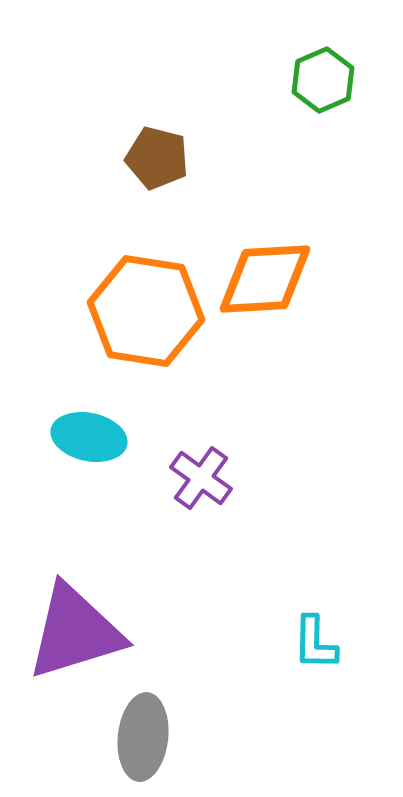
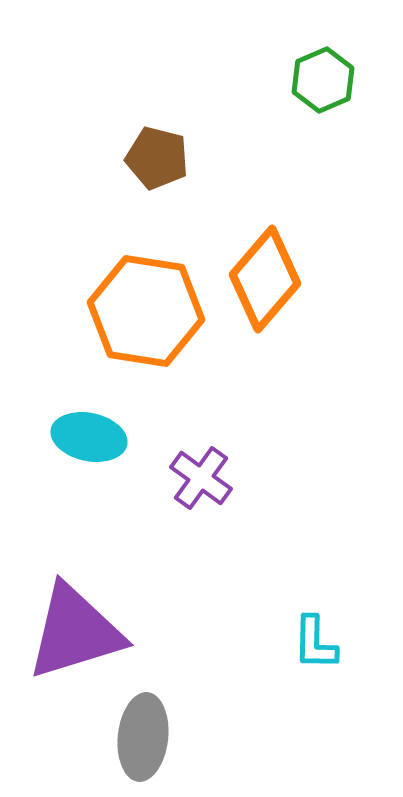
orange diamond: rotated 46 degrees counterclockwise
